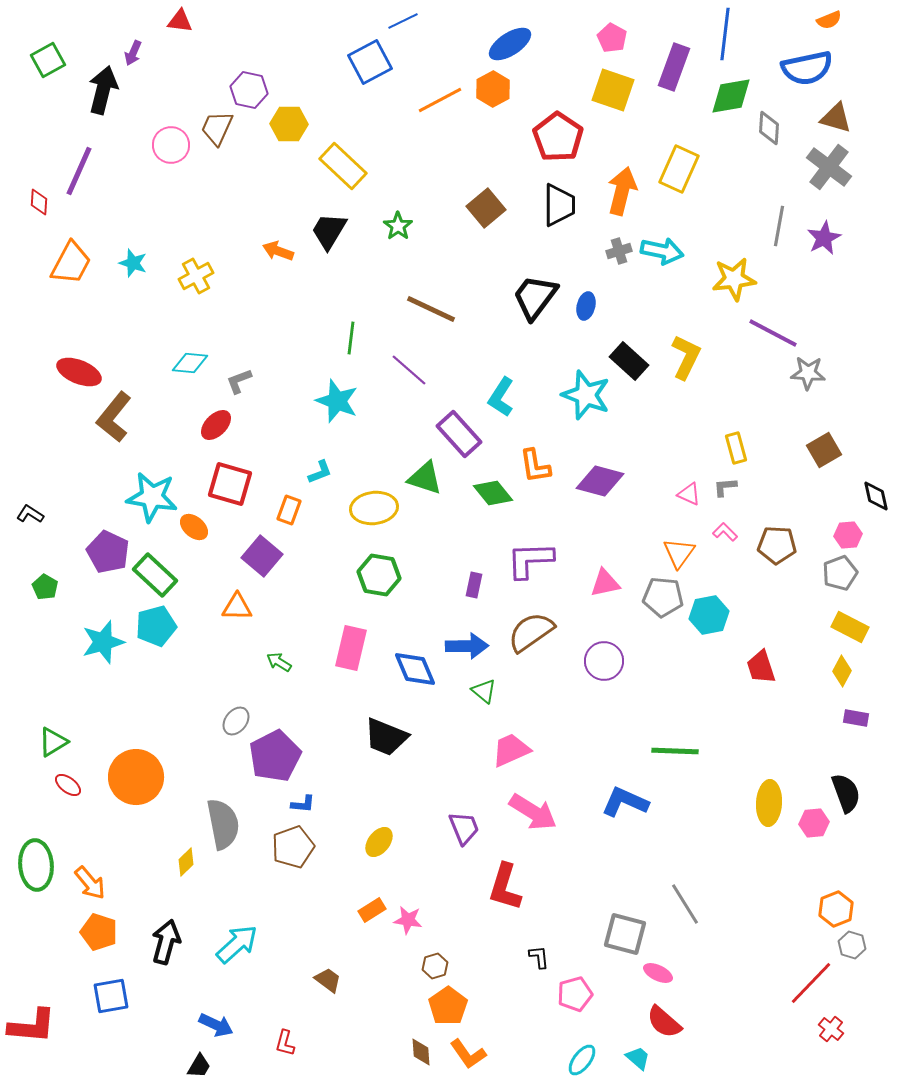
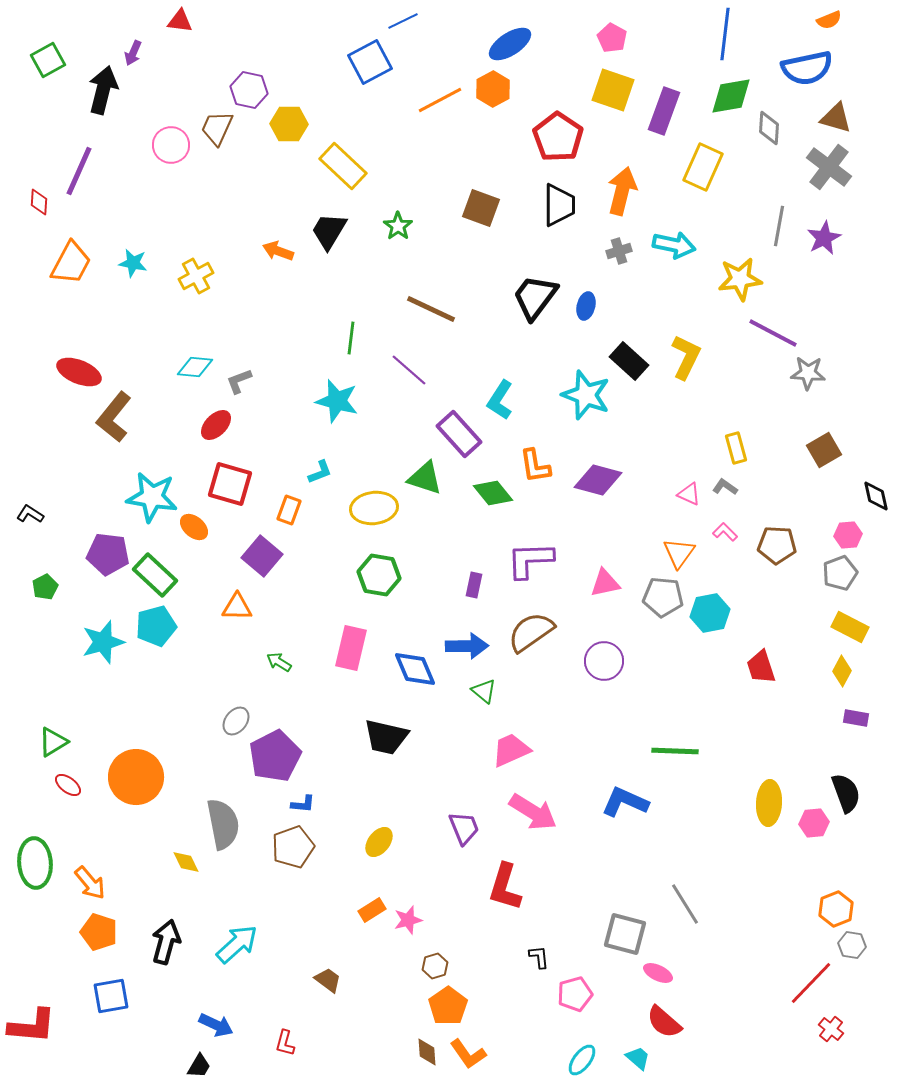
purple rectangle at (674, 67): moved 10 px left, 44 px down
yellow rectangle at (679, 169): moved 24 px right, 2 px up
brown square at (486, 208): moved 5 px left; rotated 30 degrees counterclockwise
cyan arrow at (662, 251): moved 12 px right, 6 px up
cyan star at (133, 263): rotated 8 degrees counterclockwise
yellow star at (734, 279): moved 6 px right
cyan diamond at (190, 363): moved 5 px right, 4 px down
cyan L-shape at (501, 397): moved 1 px left, 3 px down
cyan star at (337, 401): rotated 6 degrees counterclockwise
purple diamond at (600, 481): moved 2 px left, 1 px up
gray L-shape at (725, 487): rotated 40 degrees clockwise
purple pentagon at (108, 552): moved 2 px down; rotated 18 degrees counterclockwise
green pentagon at (45, 587): rotated 15 degrees clockwise
cyan hexagon at (709, 615): moved 1 px right, 2 px up
black trapezoid at (386, 737): rotated 9 degrees counterclockwise
yellow diamond at (186, 862): rotated 72 degrees counterclockwise
green ellipse at (36, 865): moved 1 px left, 2 px up
pink star at (408, 920): rotated 24 degrees counterclockwise
gray hexagon at (852, 945): rotated 8 degrees counterclockwise
brown diamond at (421, 1052): moved 6 px right
